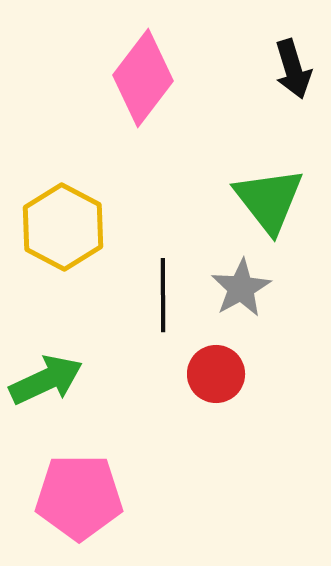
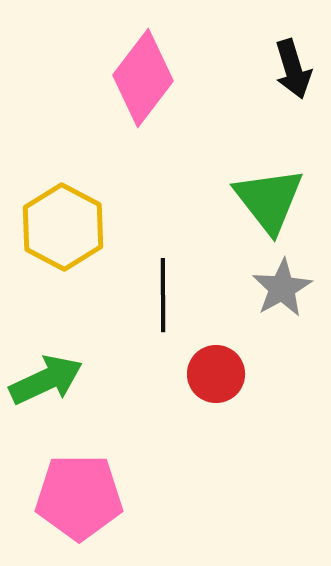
gray star: moved 41 px right
